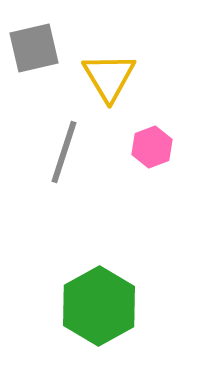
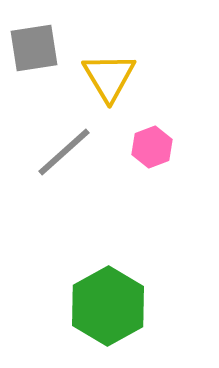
gray square: rotated 4 degrees clockwise
gray line: rotated 30 degrees clockwise
green hexagon: moved 9 px right
